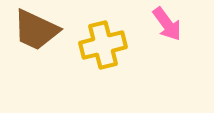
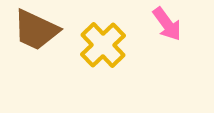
yellow cross: rotated 30 degrees counterclockwise
